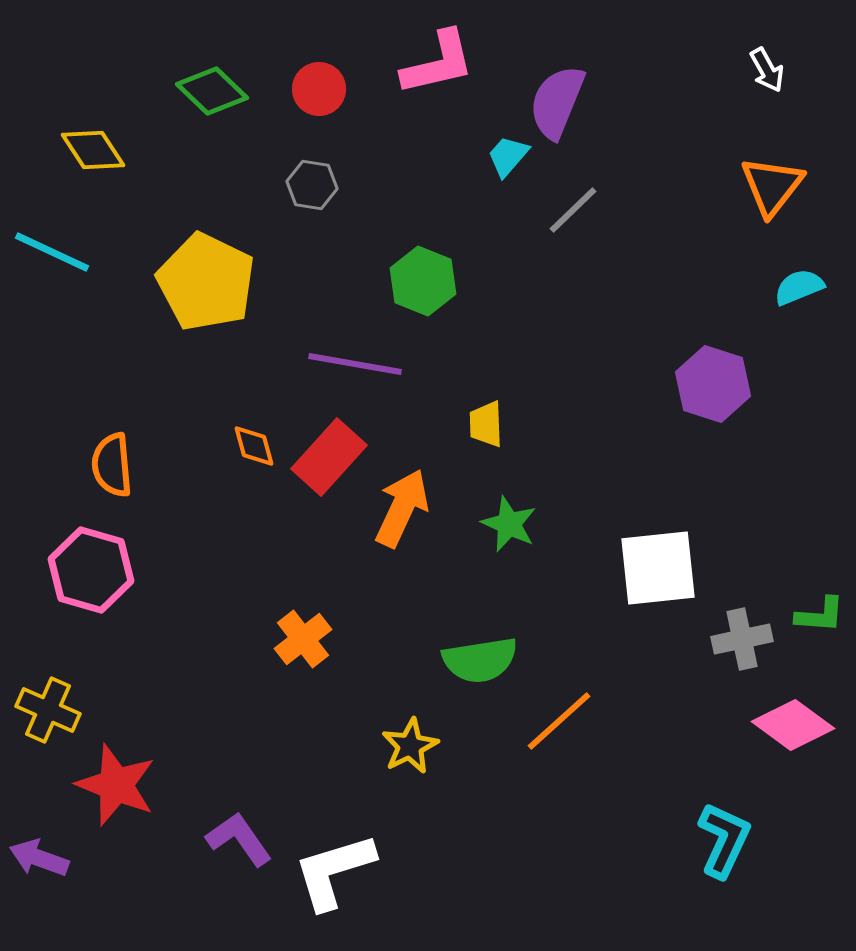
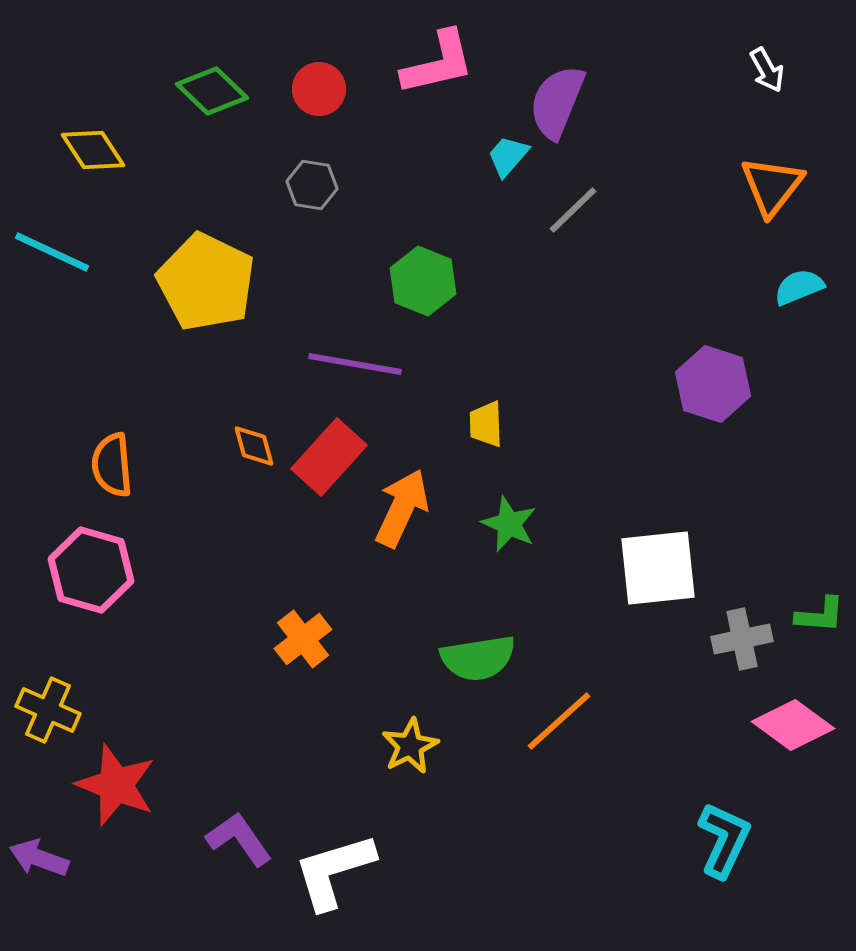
green semicircle: moved 2 px left, 2 px up
